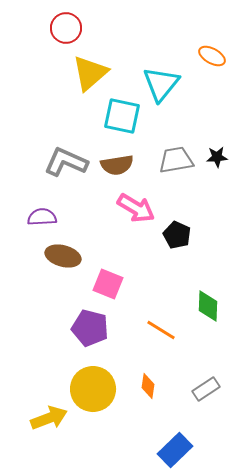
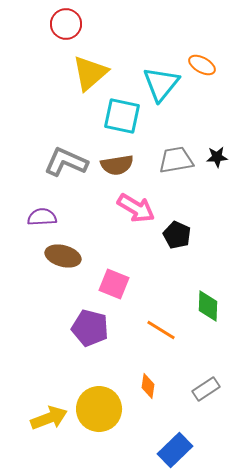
red circle: moved 4 px up
orange ellipse: moved 10 px left, 9 px down
pink square: moved 6 px right
yellow circle: moved 6 px right, 20 px down
